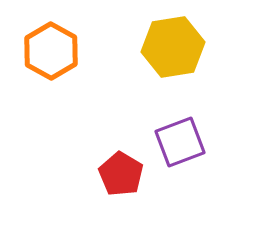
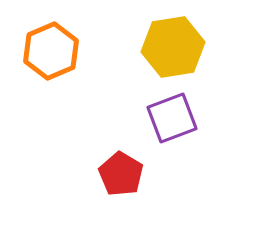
orange hexagon: rotated 8 degrees clockwise
purple square: moved 8 px left, 24 px up
